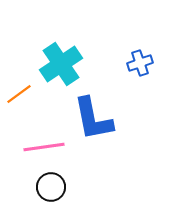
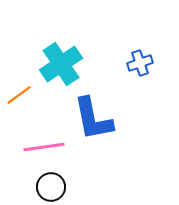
orange line: moved 1 px down
